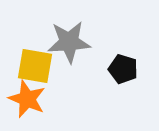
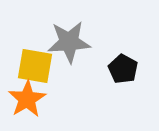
black pentagon: rotated 12 degrees clockwise
orange star: rotated 18 degrees clockwise
